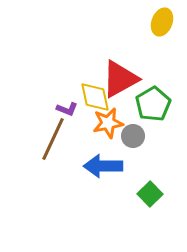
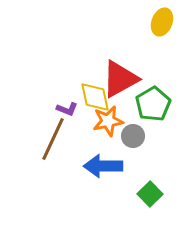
orange star: moved 2 px up
